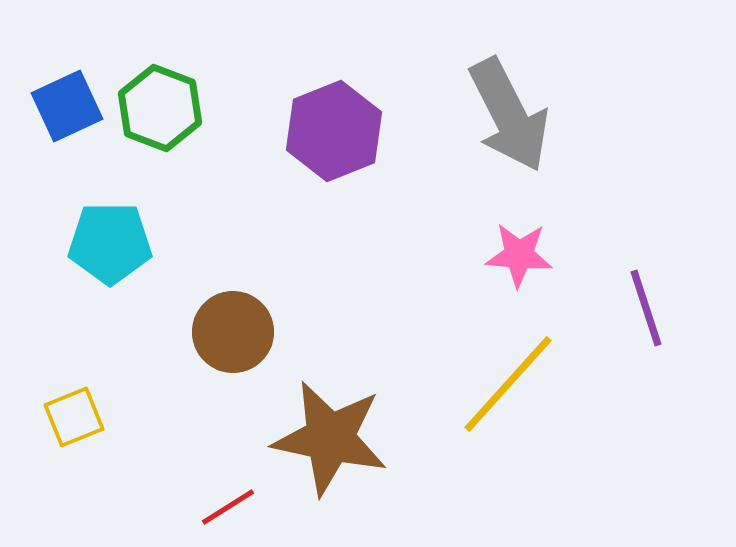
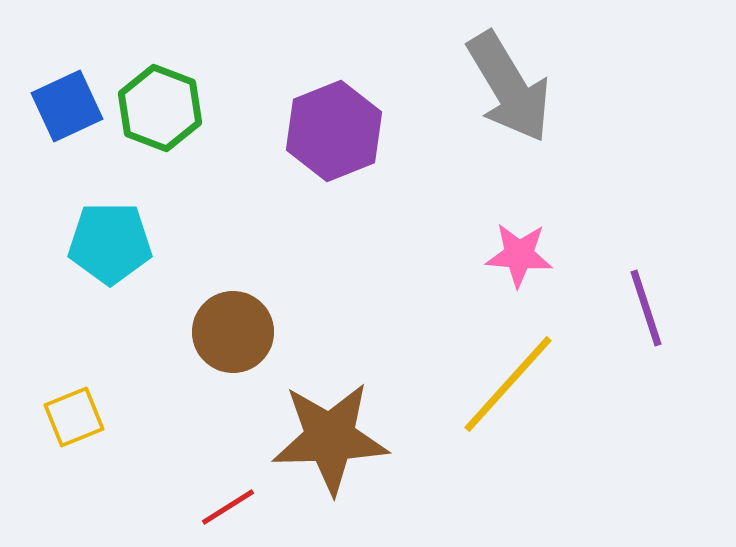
gray arrow: moved 28 px up; rotated 4 degrees counterclockwise
brown star: rotated 14 degrees counterclockwise
